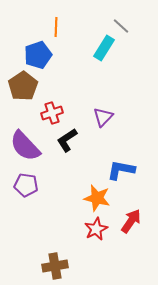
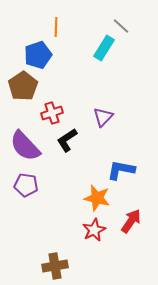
red star: moved 2 px left, 1 px down
